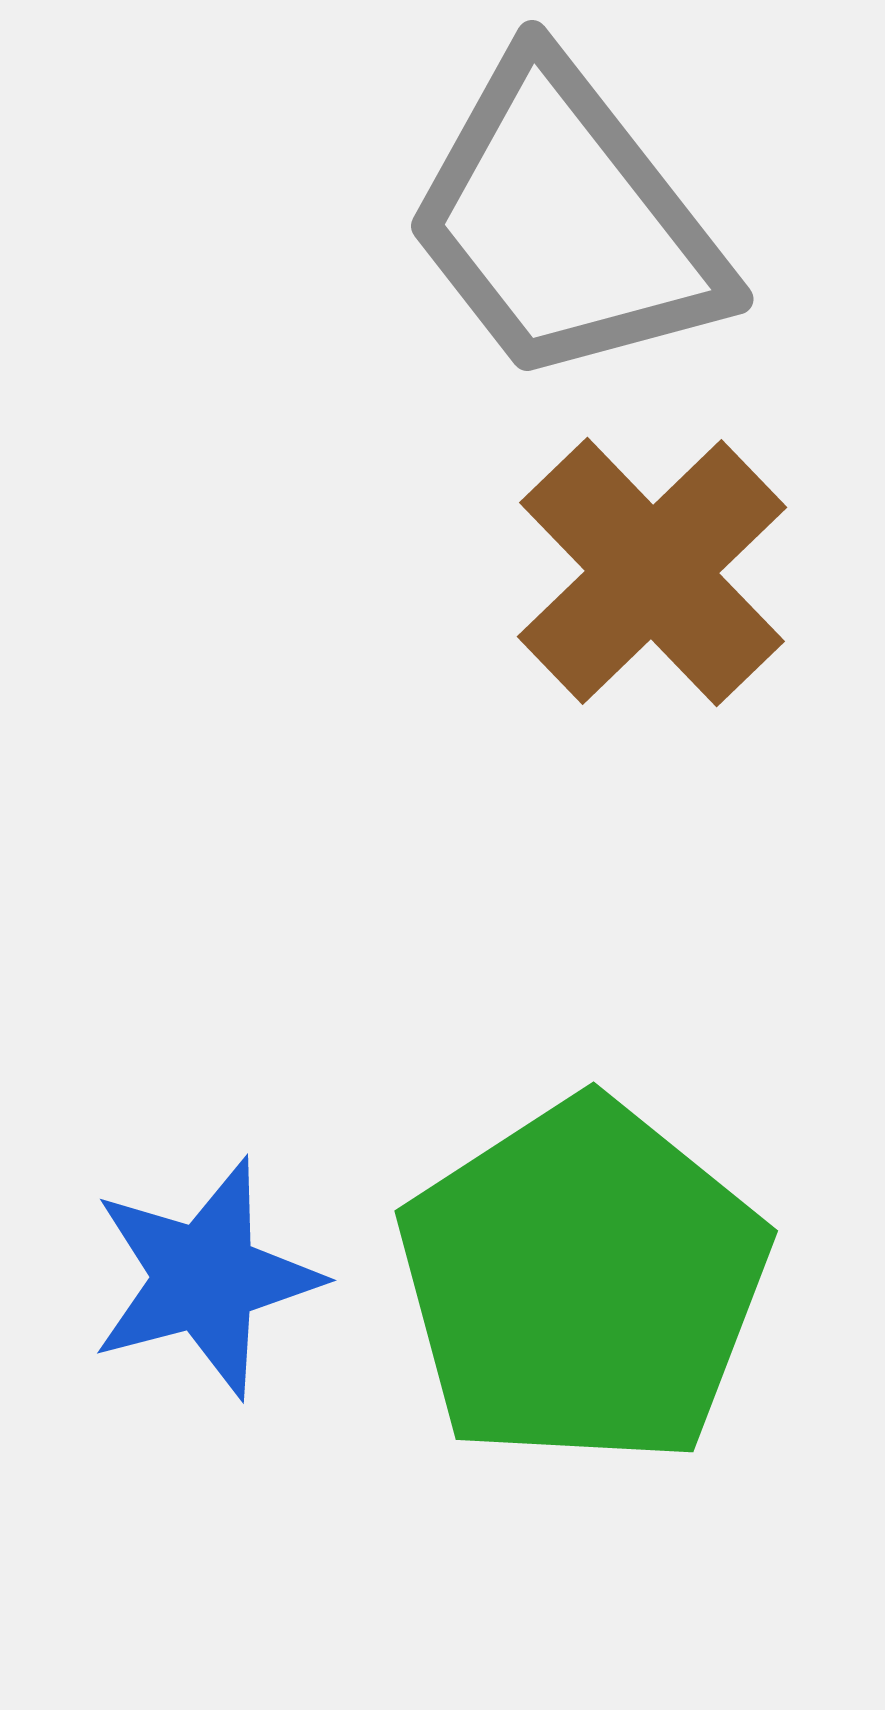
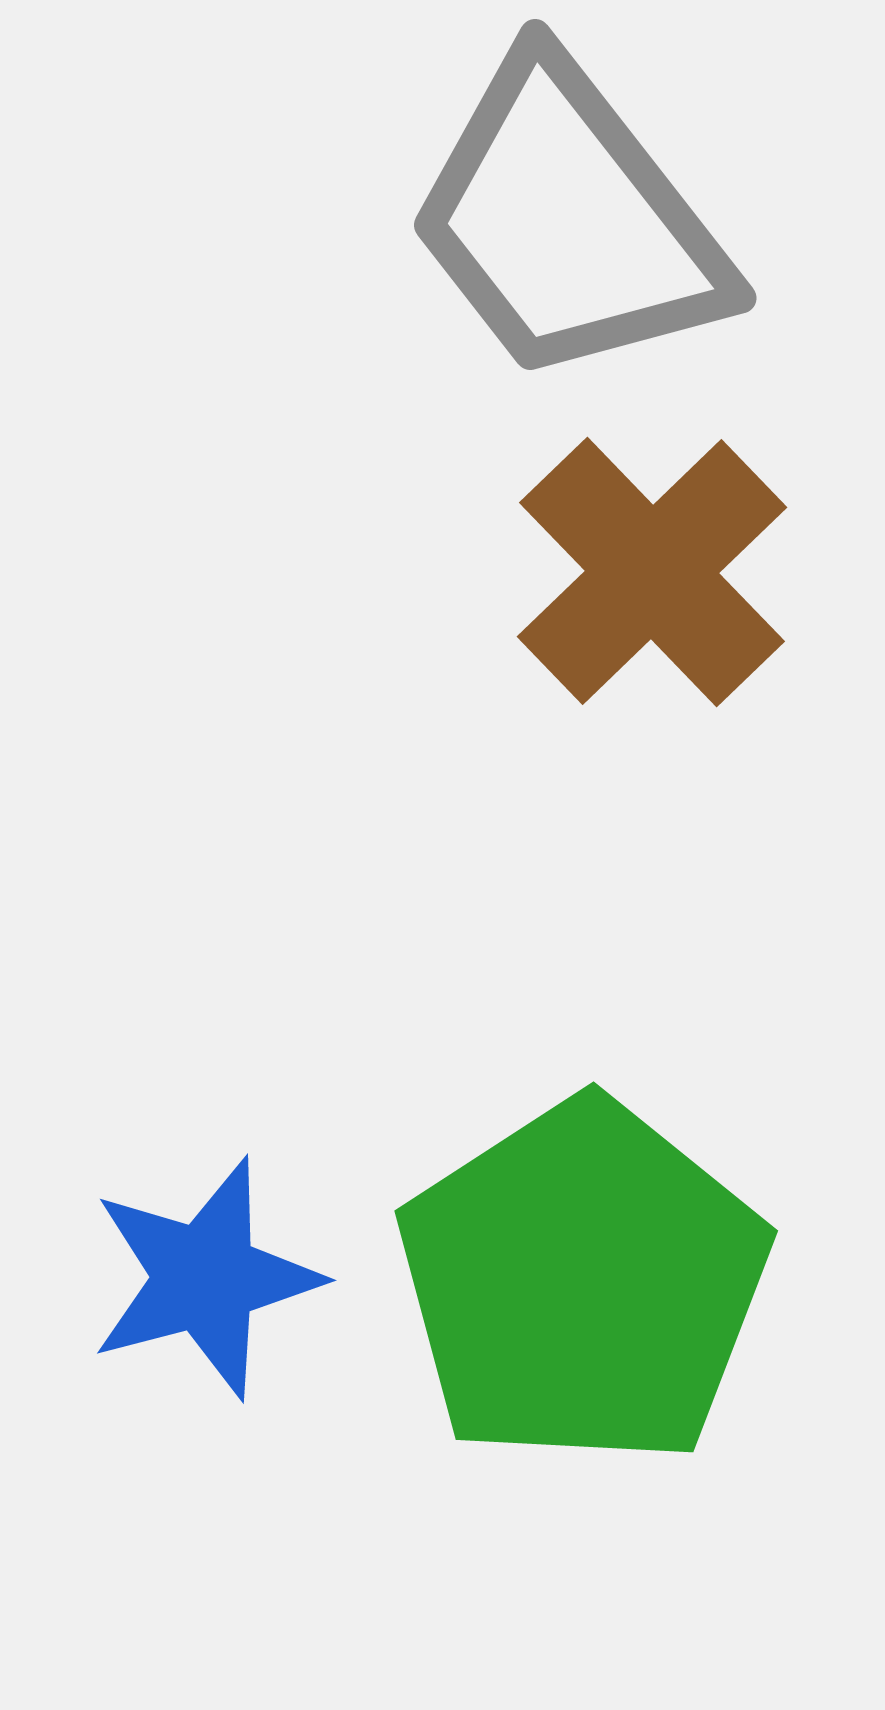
gray trapezoid: moved 3 px right, 1 px up
